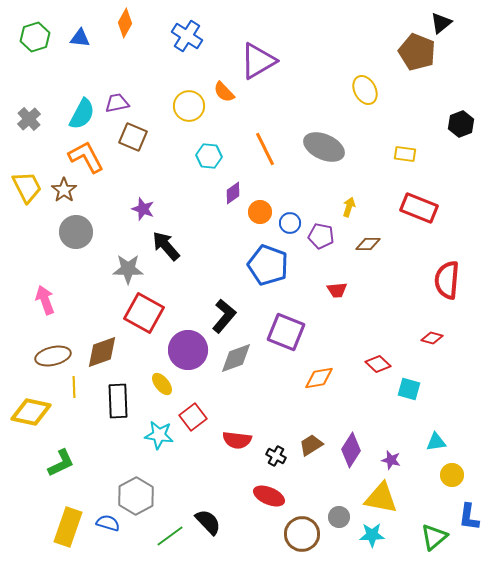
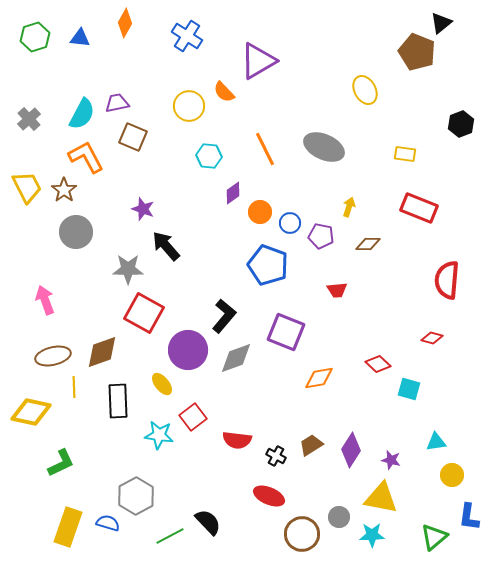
green line at (170, 536): rotated 8 degrees clockwise
